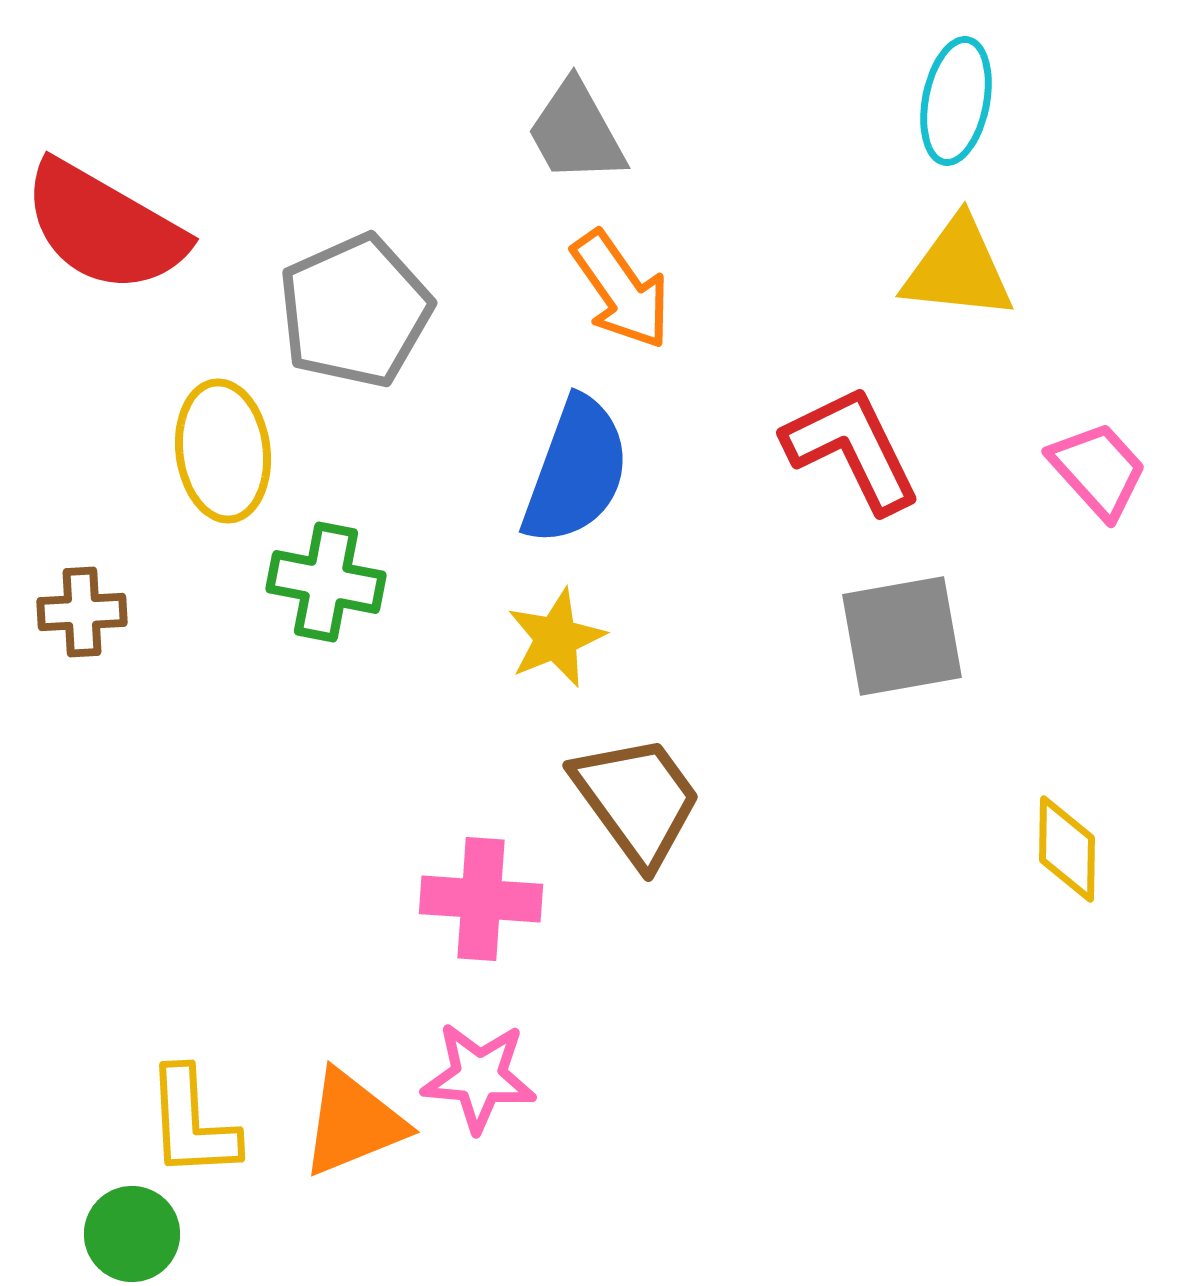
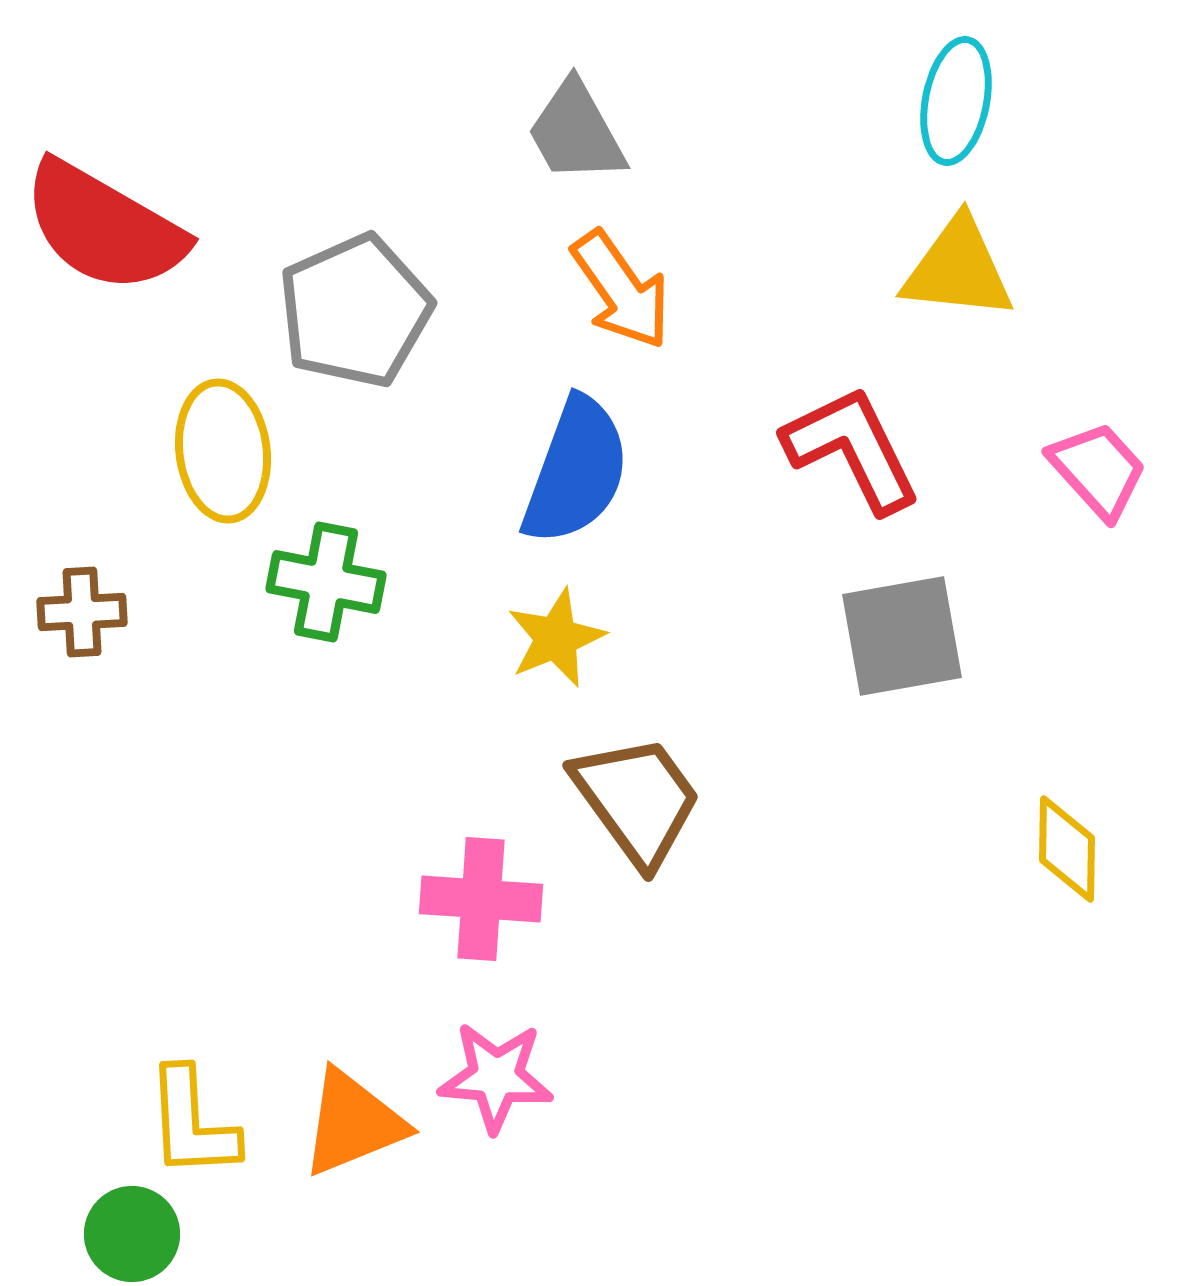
pink star: moved 17 px right
